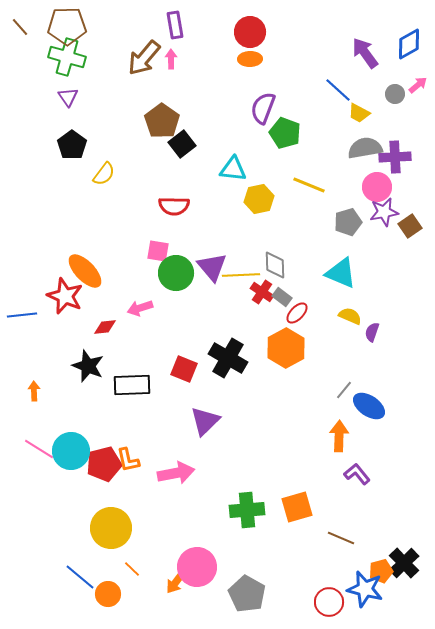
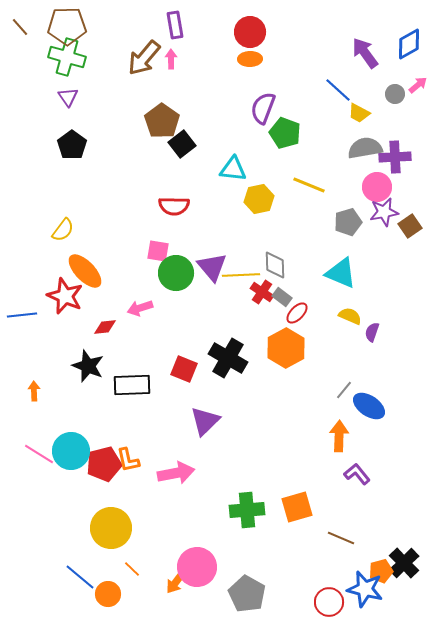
yellow semicircle at (104, 174): moved 41 px left, 56 px down
pink line at (39, 449): moved 5 px down
